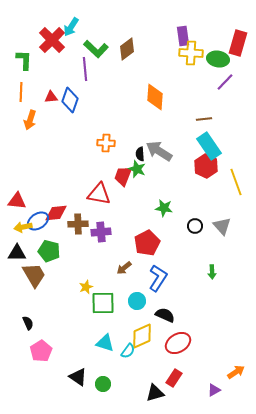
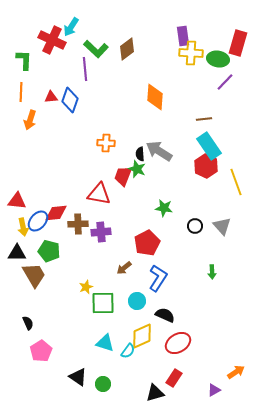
red cross at (52, 40): rotated 20 degrees counterclockwise
blue ellipse at (38, 221): rotated 15 degrees counterclockwise
yellow arrow at (23, 227): rotated 90 degrees counterclockwise
